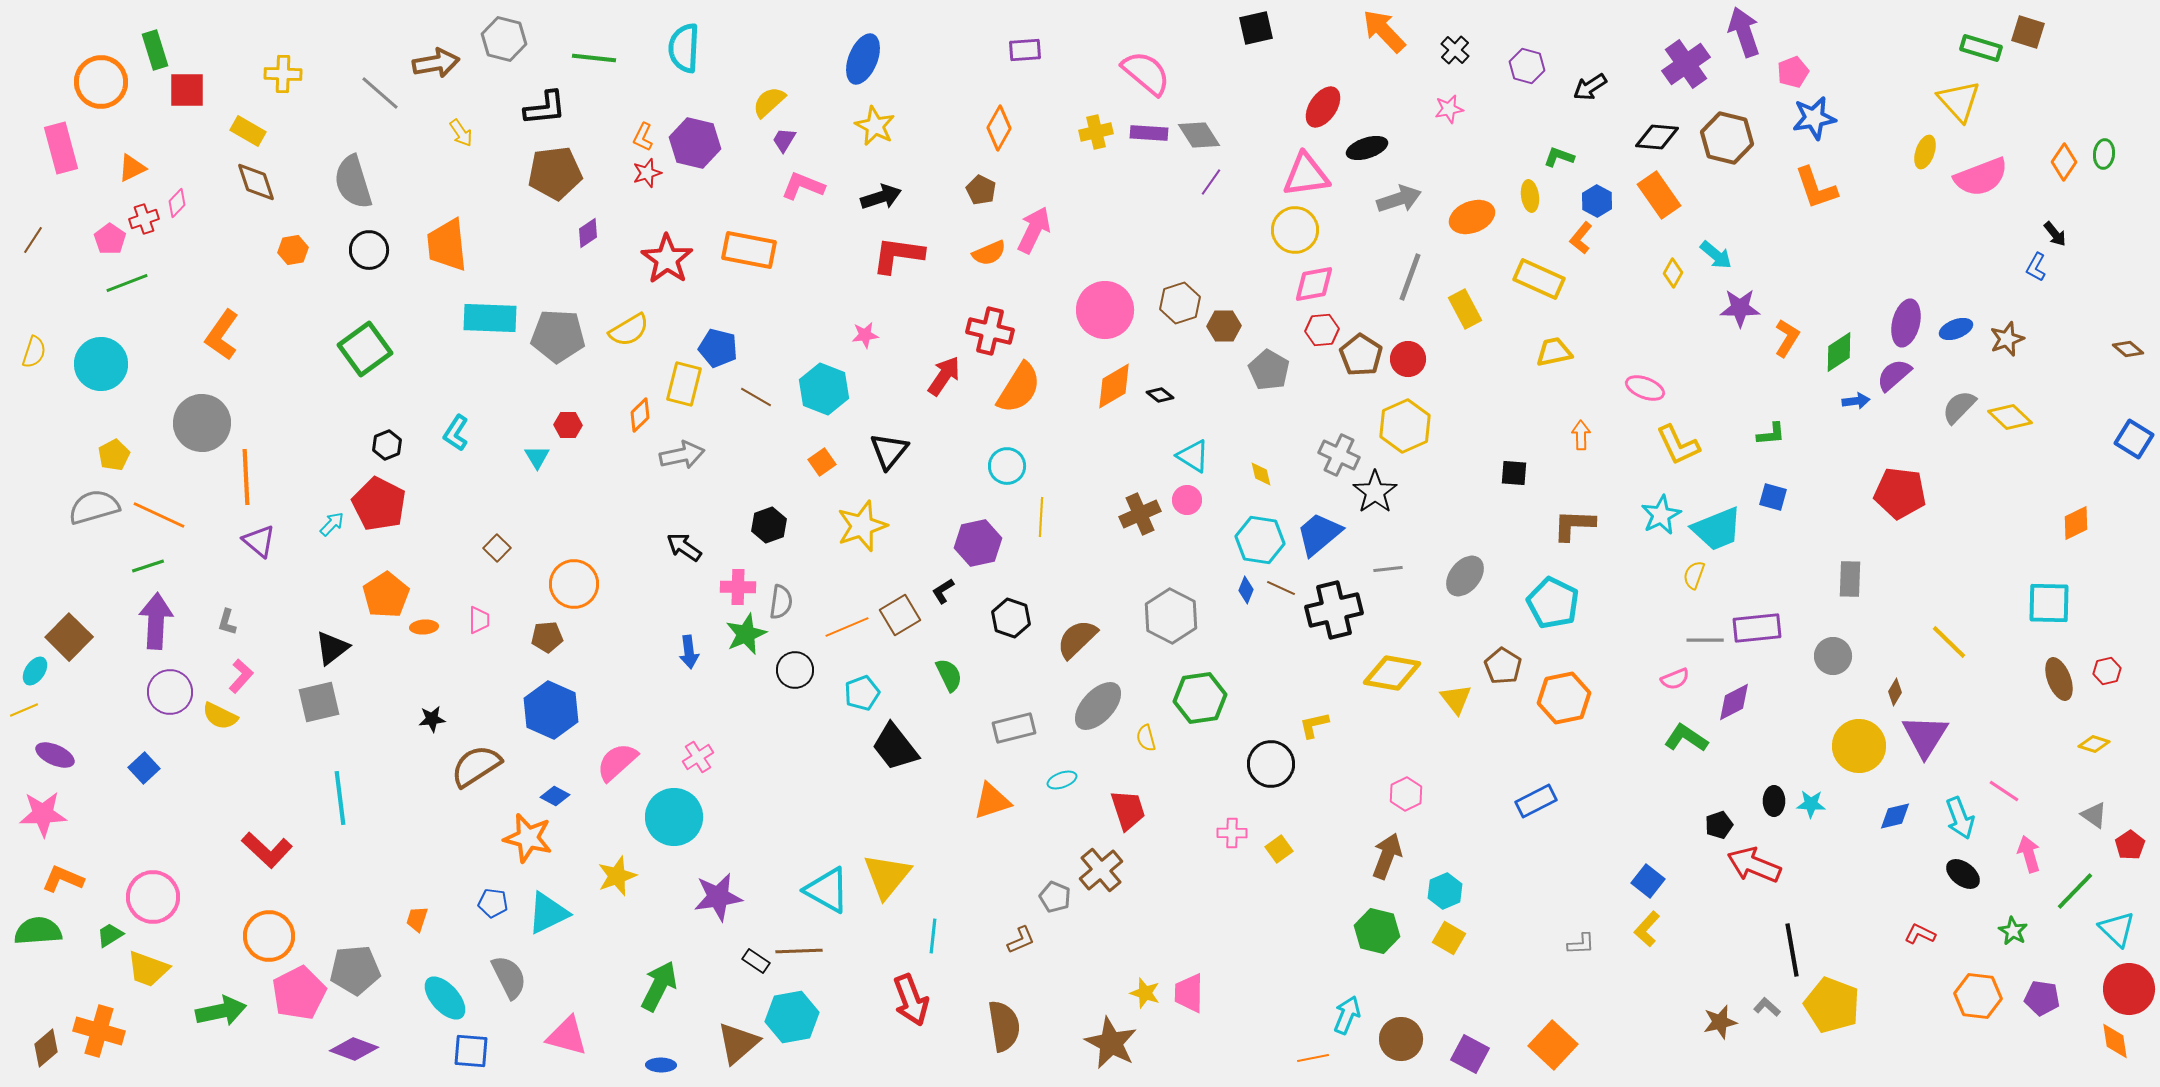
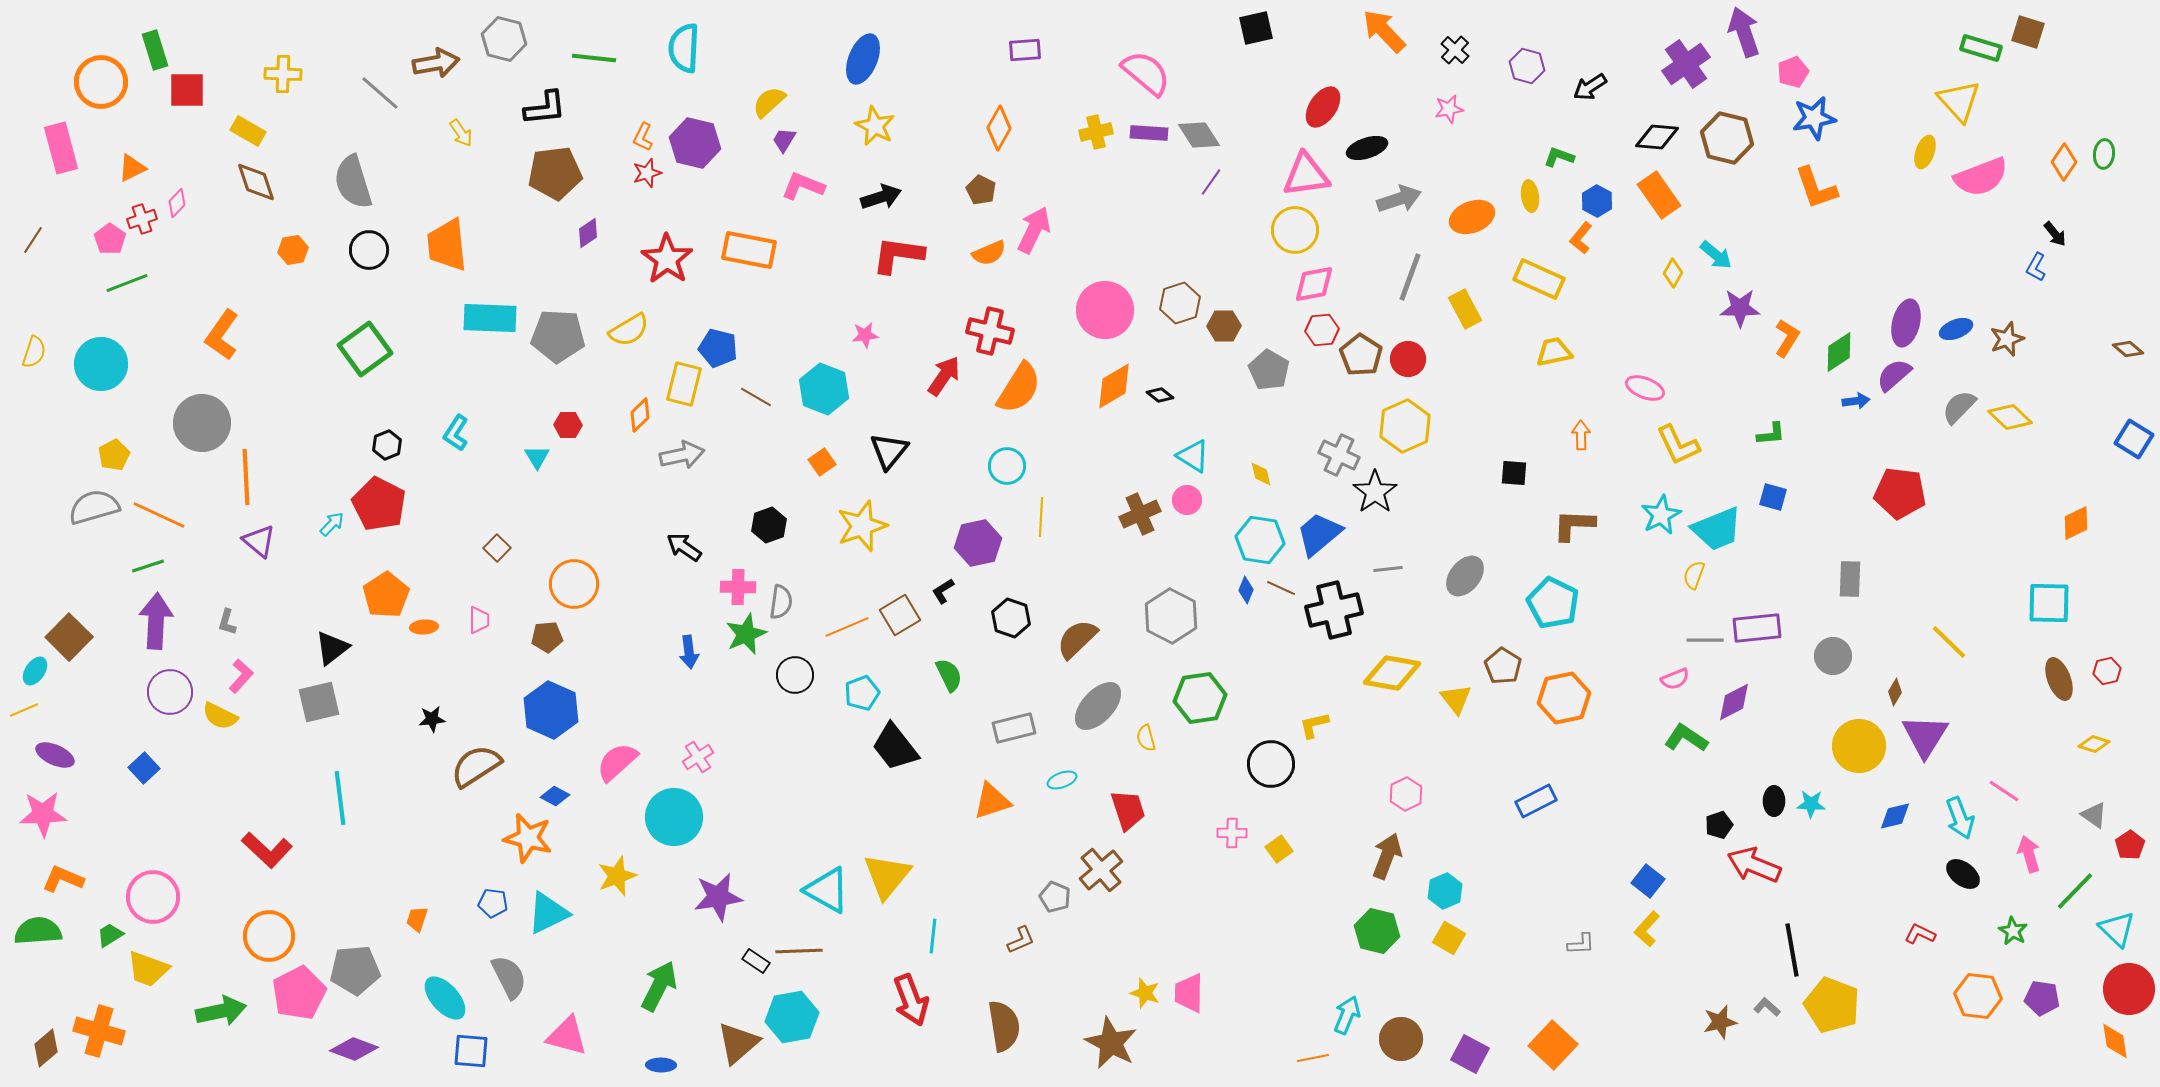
red cross at (144, 219): moved 2 px left
black circle at (795, 670): moved 5 px down
